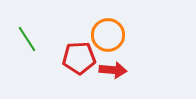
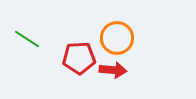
orange circle: moved 9 px right, 3 px down
green line: rotated 24 degrees counterclockwise
